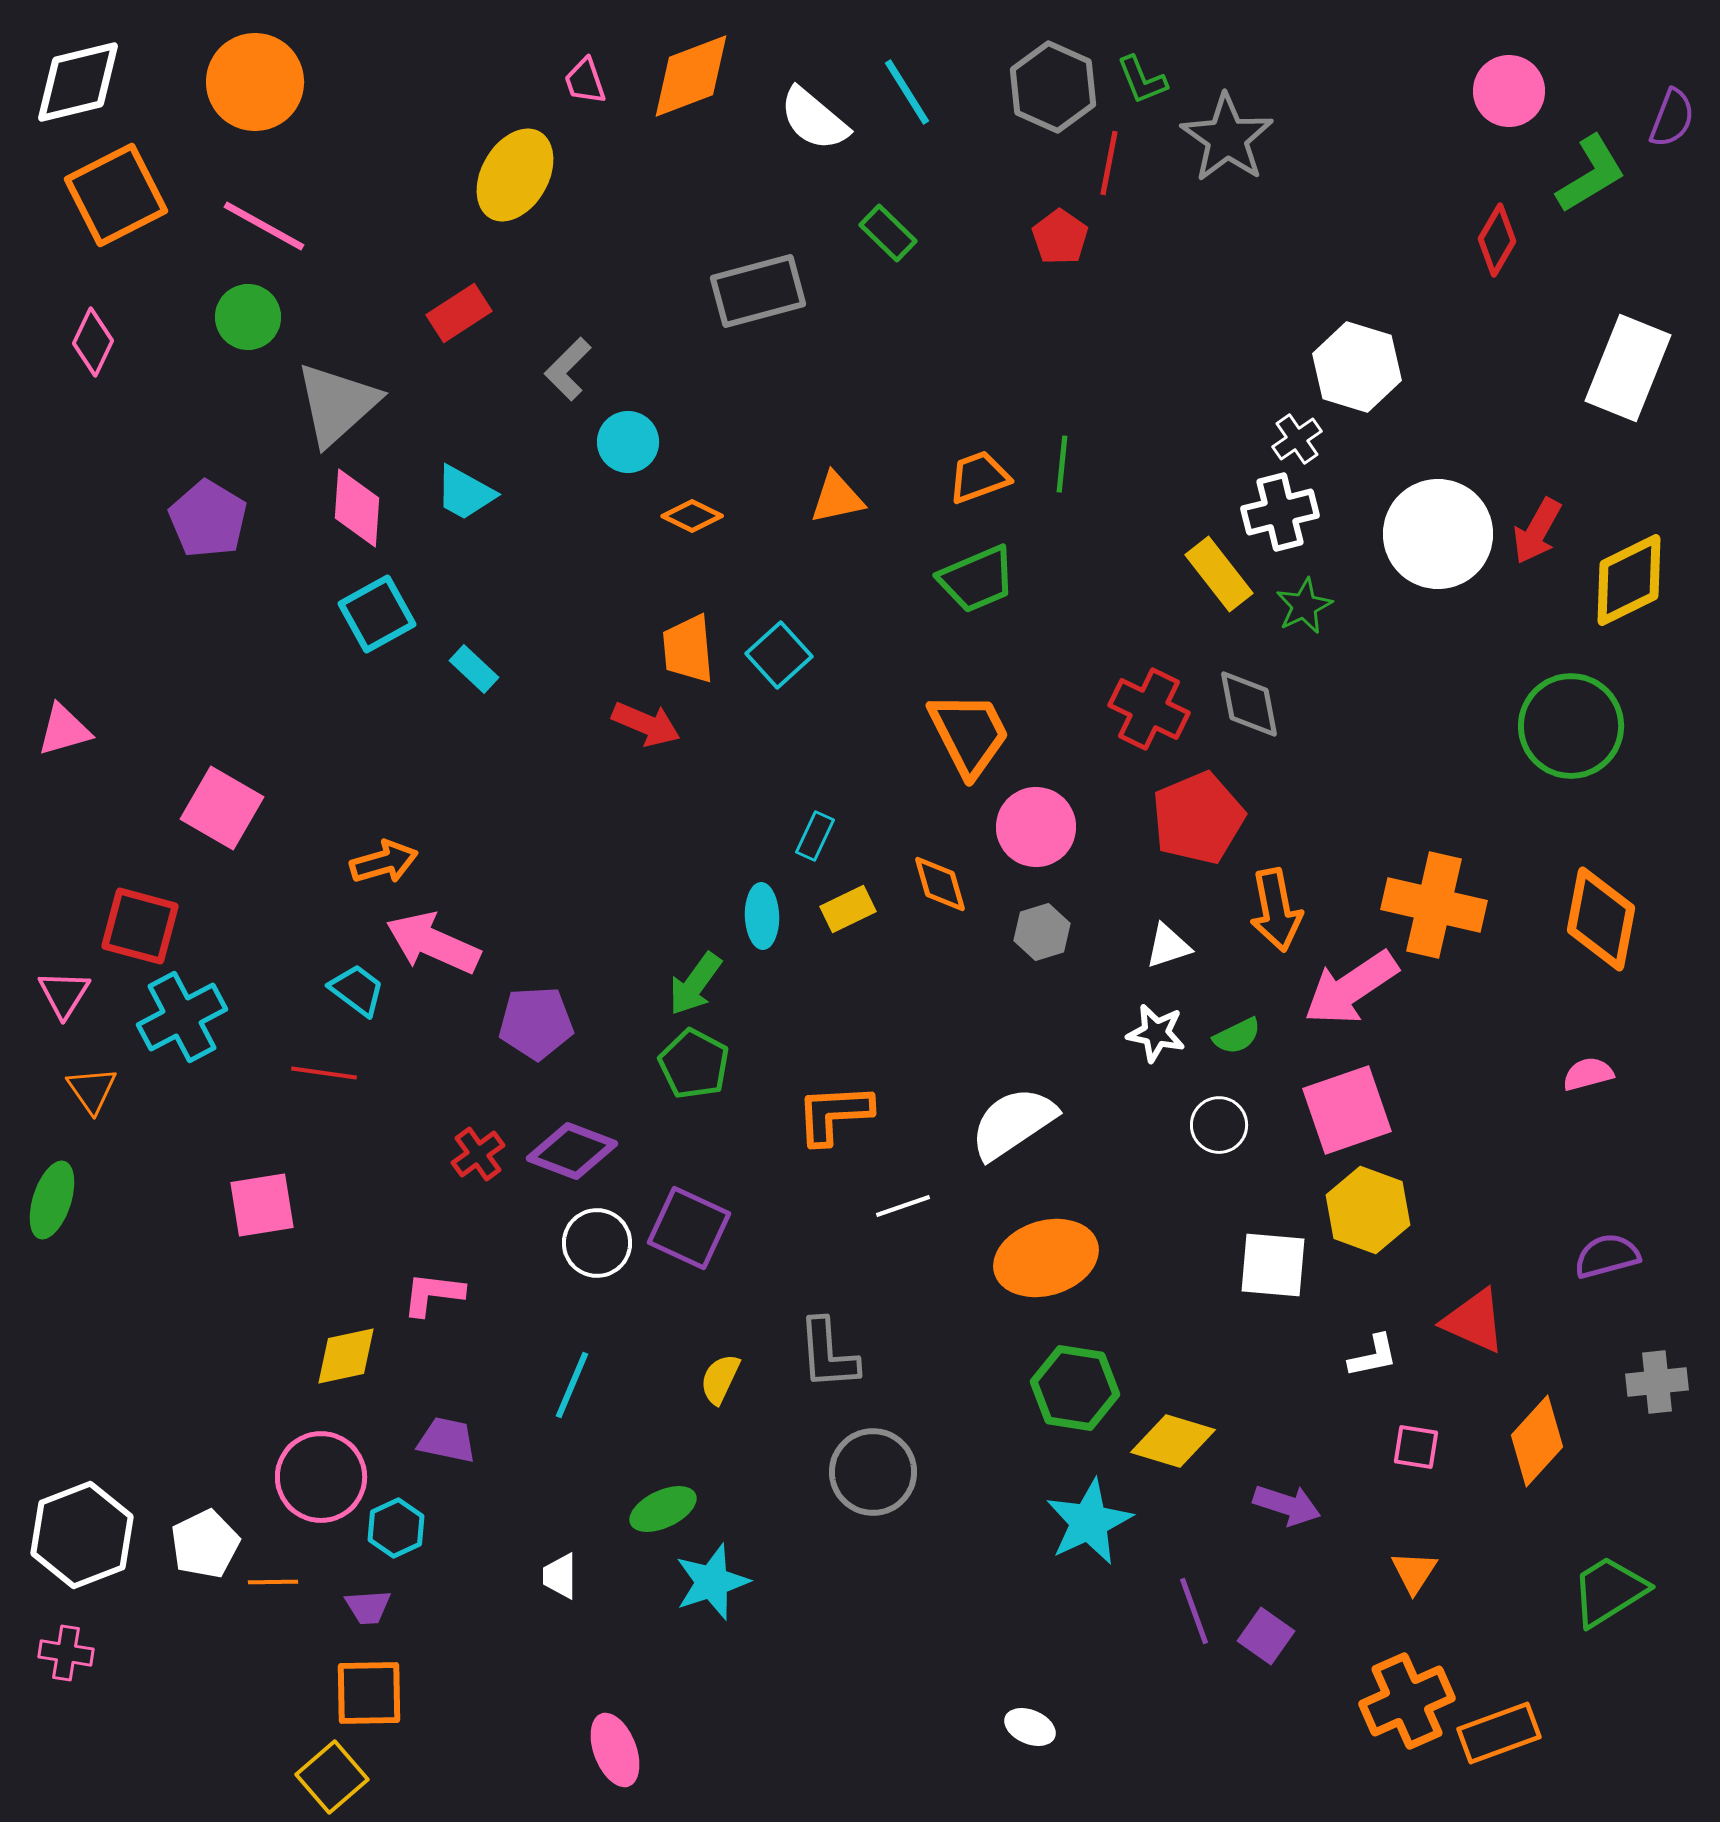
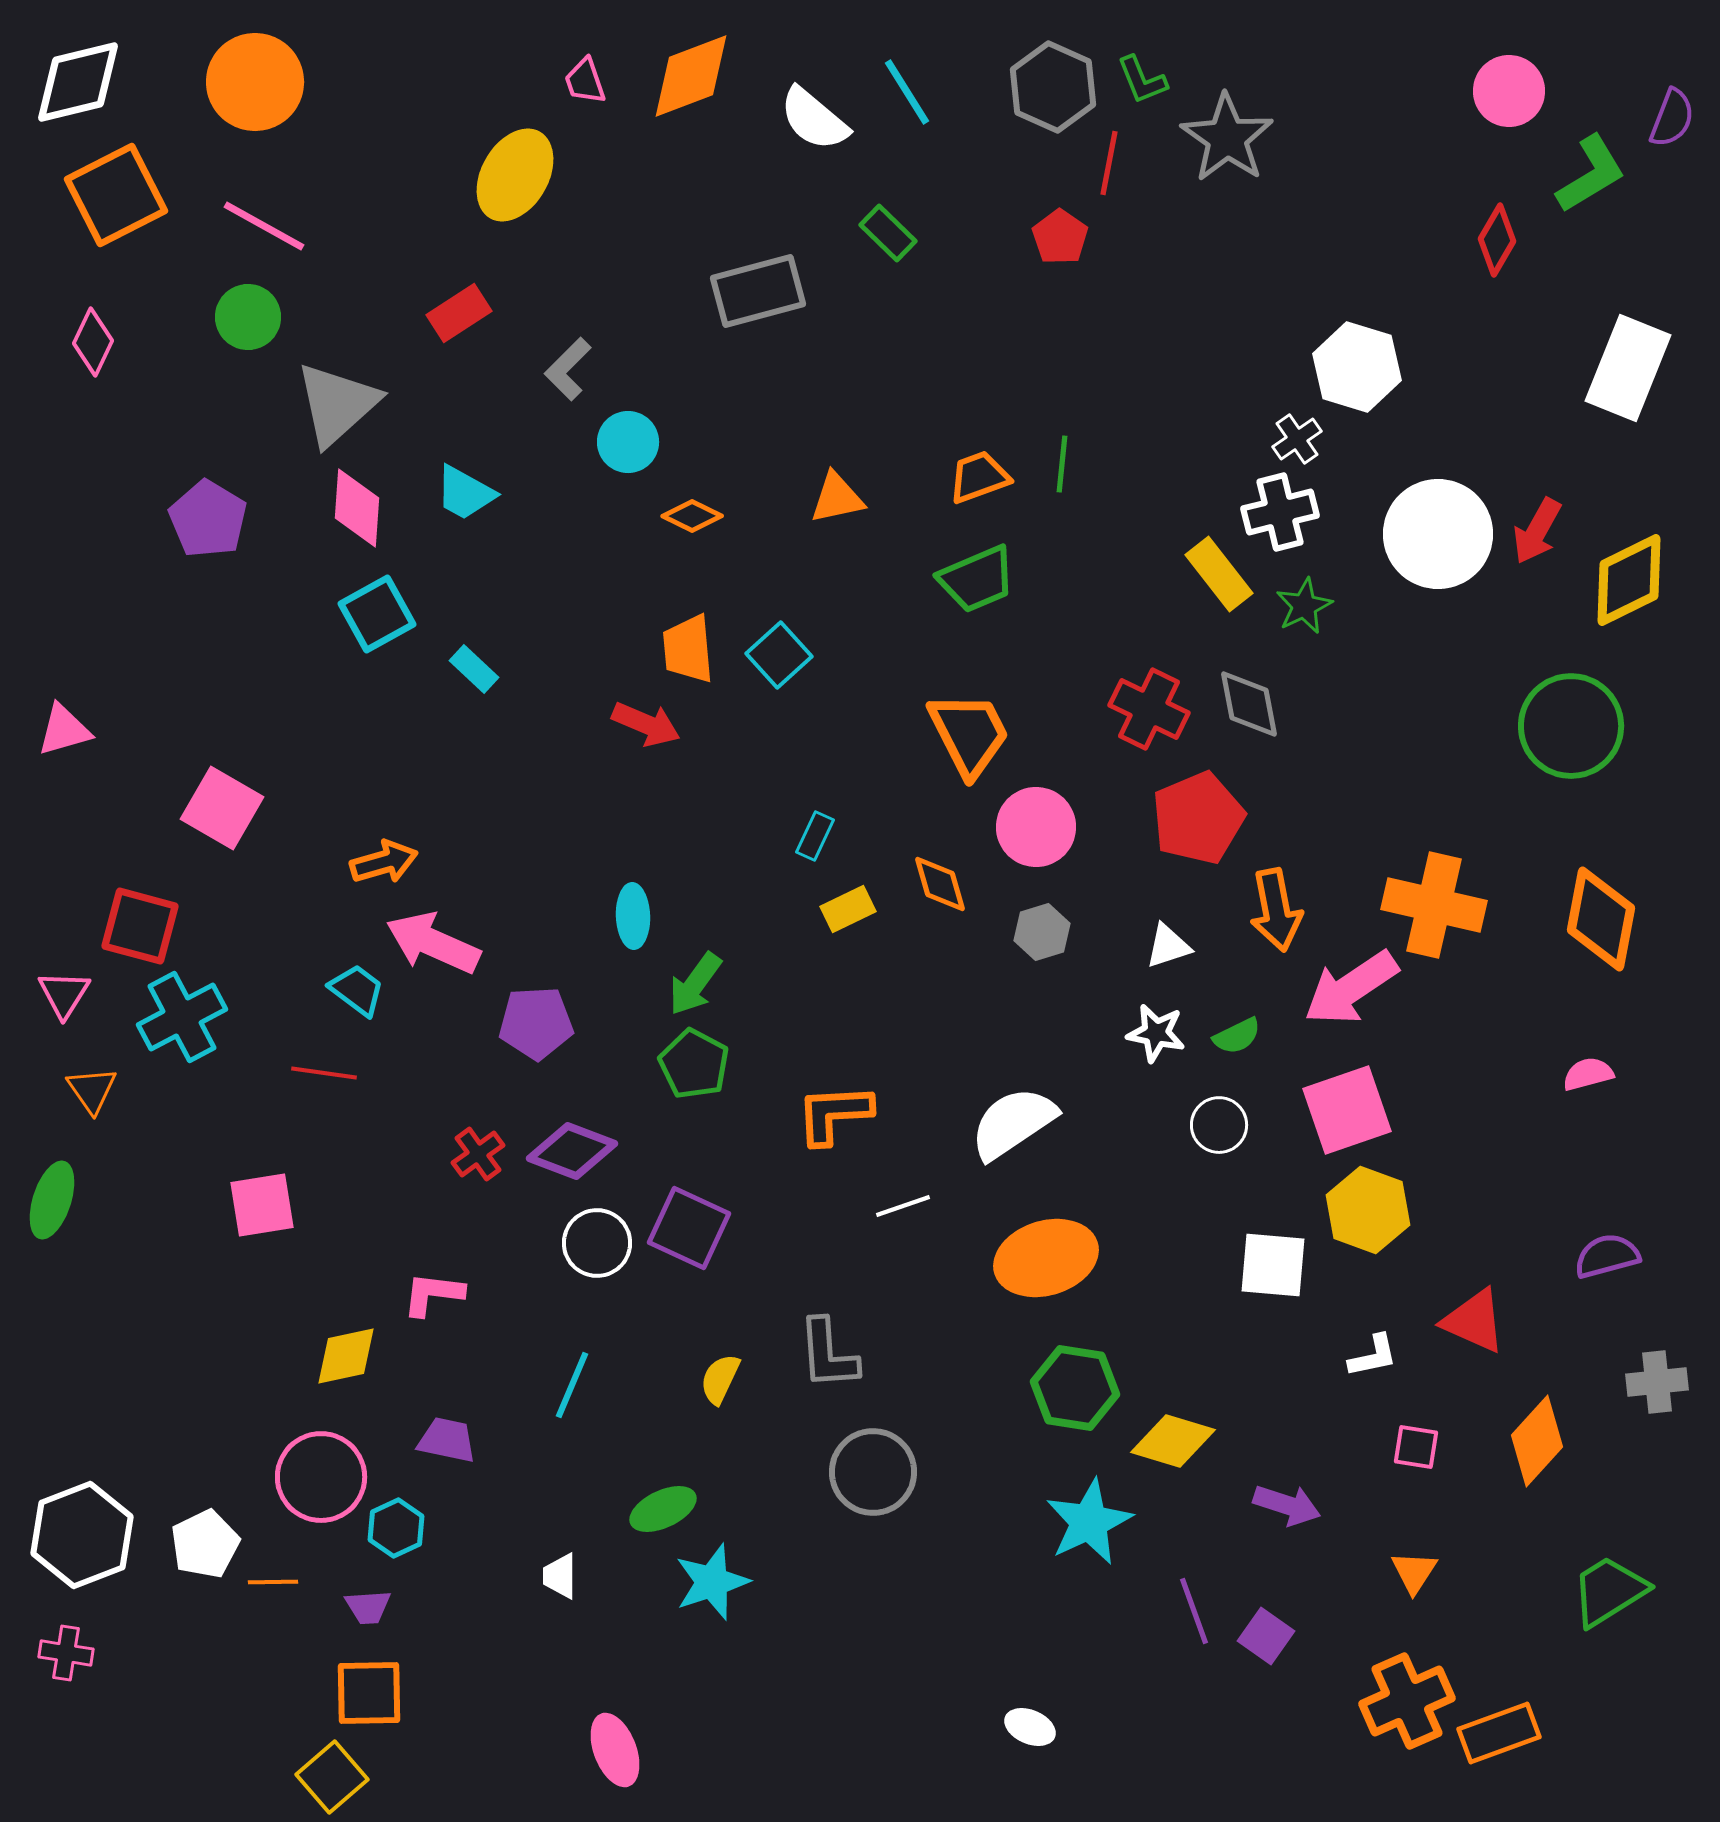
cyan ellipse at (762, 916): moved 129 px left
